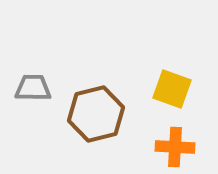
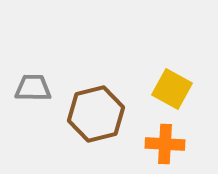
yellow square: rotated 9 degrees clockwise
orange cross: moved 10 px left, 3 px up
